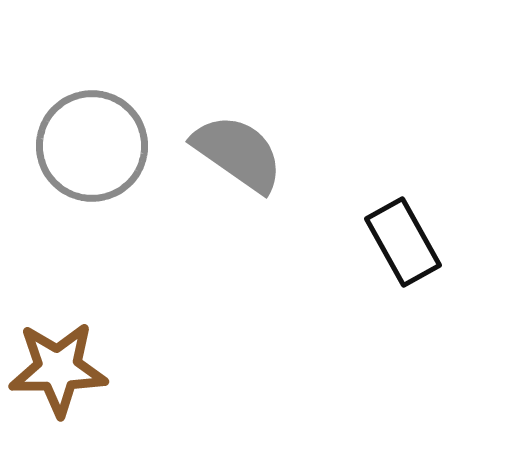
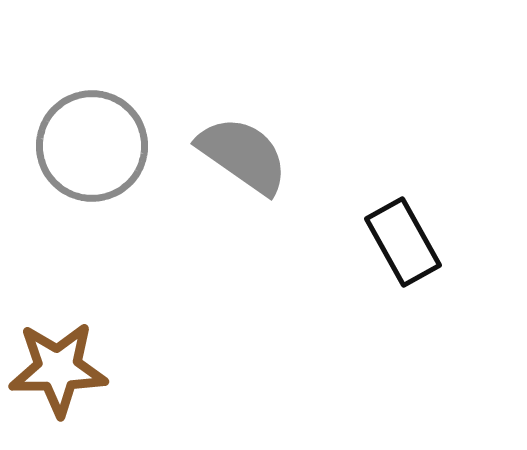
gray semicircle: moved 5 px right, 2 px down
